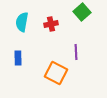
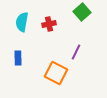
red cross: moved 2 px left
purple line: rotated 28 degrees clockwise
